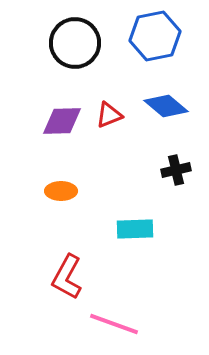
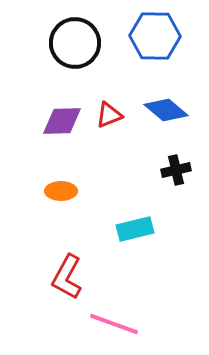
blue hexagon: rotated 12 degrees clockwise
blue diamond: moved 4 px down
cyan rectangle: rotated 12 degrees counterclockwise
